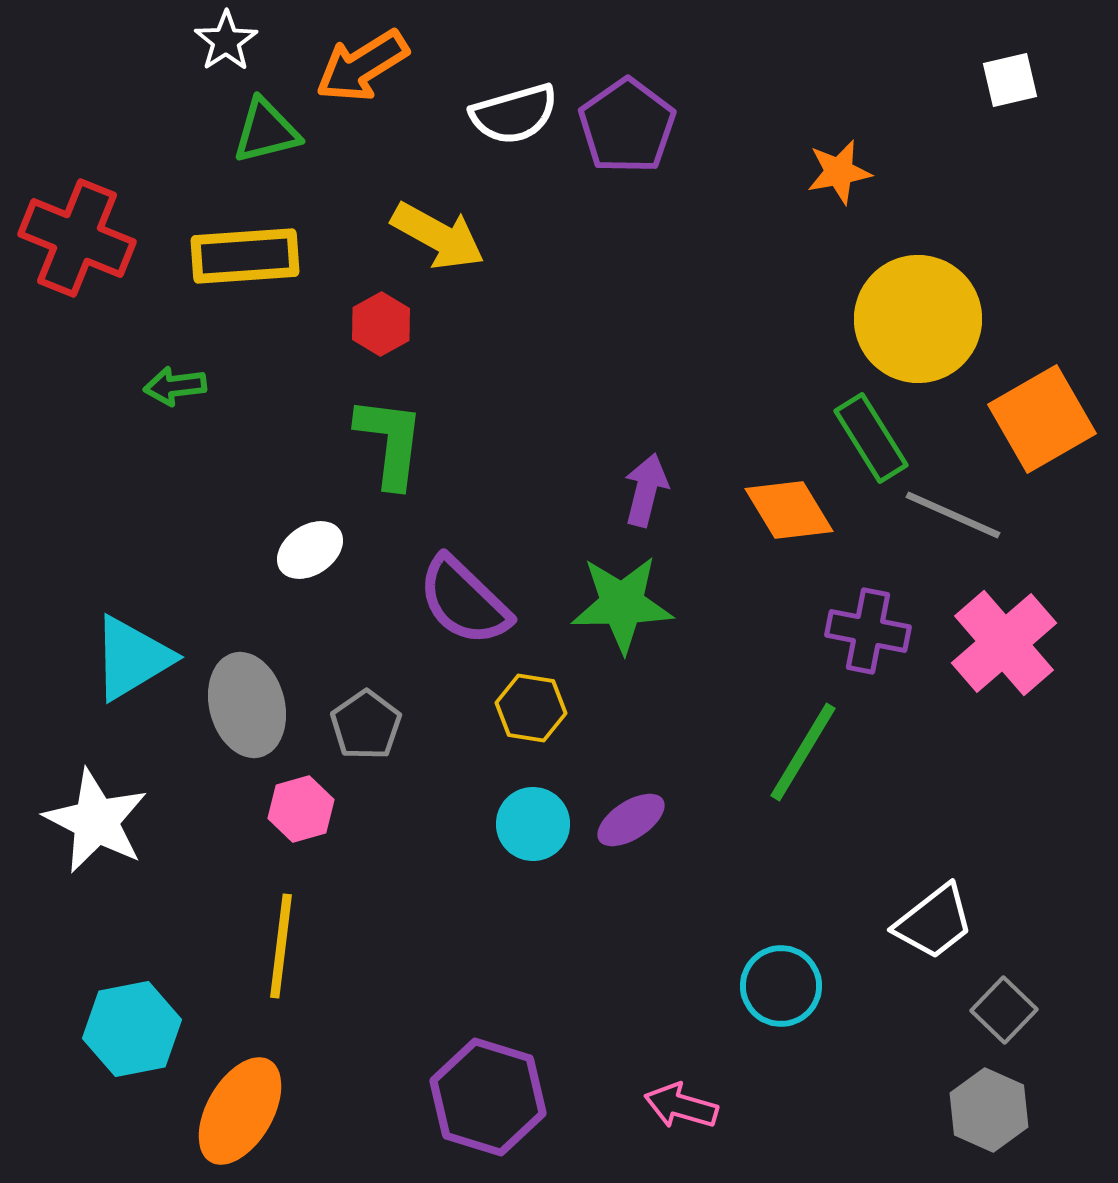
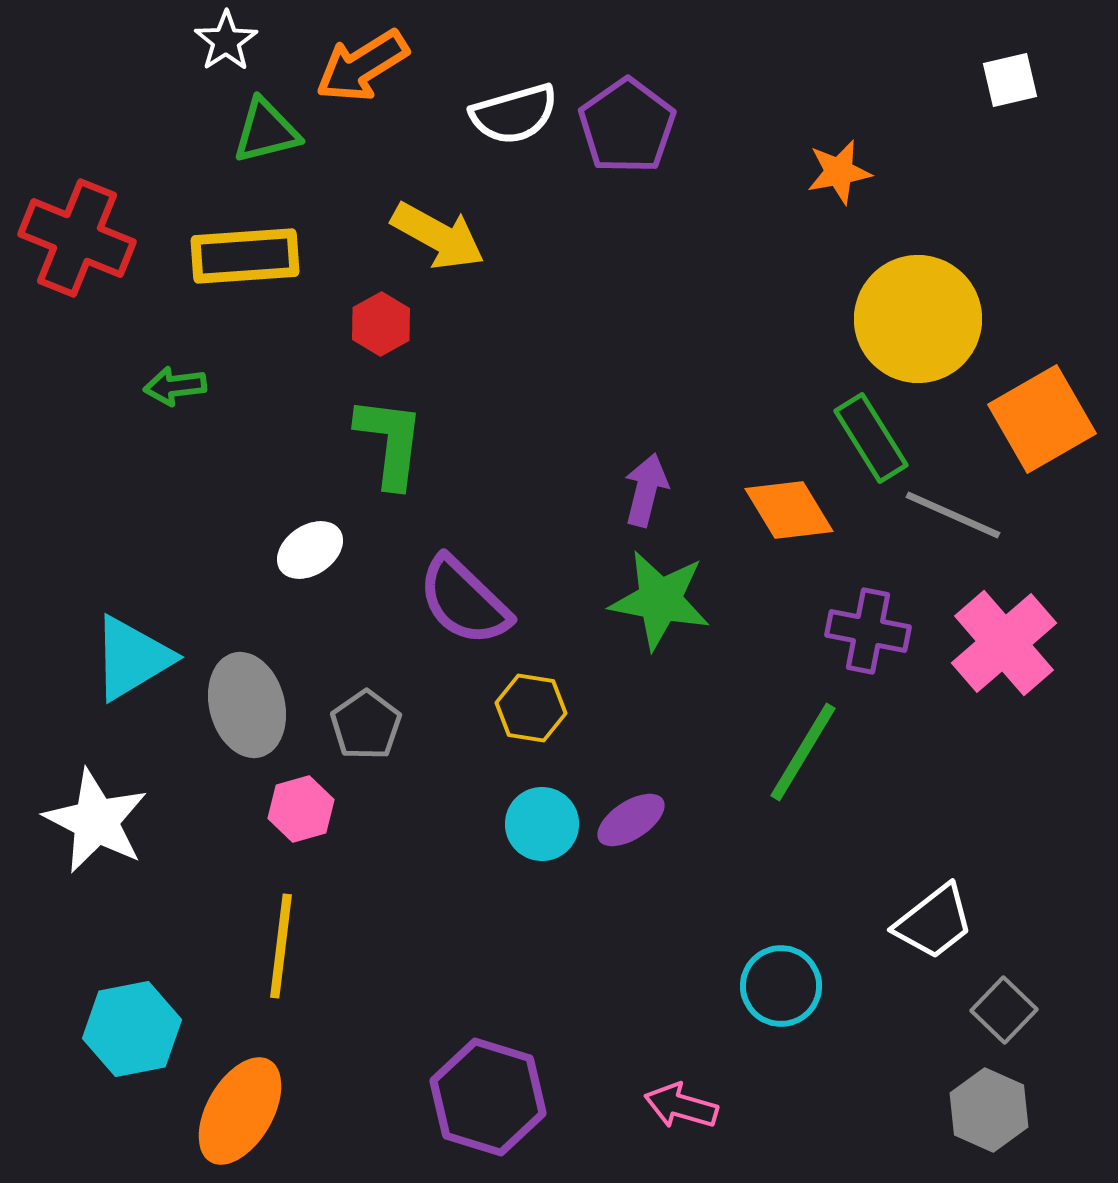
green star at (622, 604): moved 38 px right, 4 px up; rotated 12 degrees clockwise
cyan circle at (533, 824): moved 9 px right
